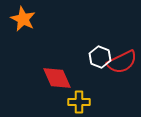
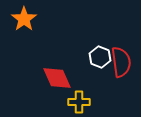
orange star: moved 1 px right; rotated 10 degrees clockwise
red semicircle: moved 1 px left; rotated 72 degrees counterclockwise
